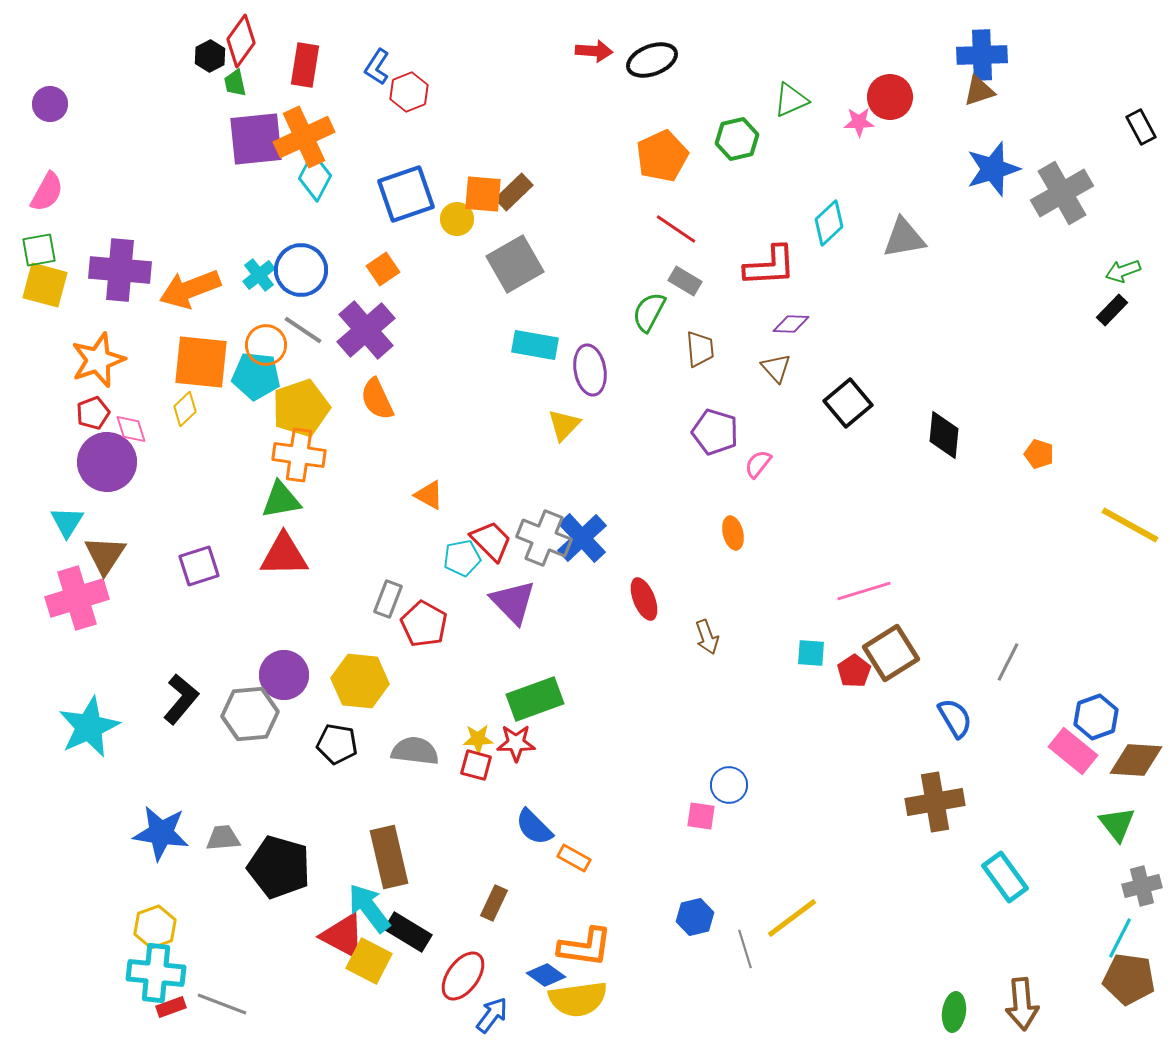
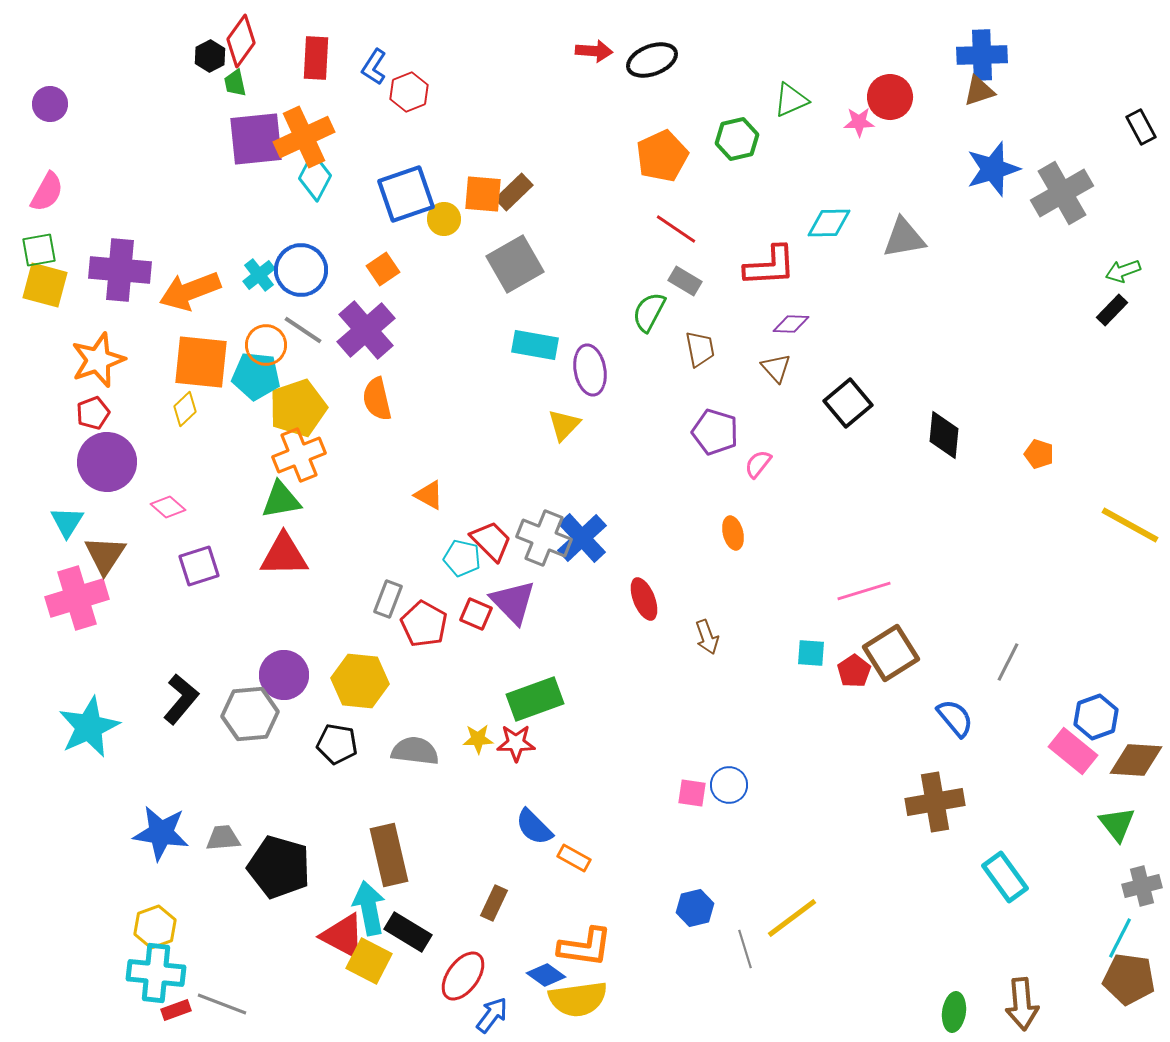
red rectangle at (305, 65): moved 11 px right, 7 px up; rotated 6 degrees counterclockwise
blue L-shape at (377, 67): moved 3 px left
yellow circle at (457, 219): moved 13 px left
cyan diamond at (829, 223): rotated 42 degrees clockwise
orange arrow at (190, 289): moved 2 px down
brown trapezoid at (700, 349): rotated 6 degrees counterclockwise
orange semicircle at (377, 399): rotated 12 degrees clockwise
yellow pentagon at (301, 408): moved 3 px left
pink diamond at (131, 429): moved 37 px right, 78 px down; rotated 32 degrees counterclockwise
orange cross at (299, 455): rotated 30 degrees counterclockwise
cyan pentagon at (462, 558): rotated 24 degrees clockwise
blue semicircle at (955, 718): rotated 9 degrees counterclockwise
red square at (476, 765): moved 151 px up; rotated 8 degrees clockwise
pink square at (701, 816): moved 9 px left, 23 px up
brown rectangle at (389, 857): moved 2 px up
cyan arrow at (369, 908): rotated 26 degrees clockwise
blue hexagon at (695, 917): moved 9 px up
red rectangle at (171, 1007): moved 5 px right, 3 px down
